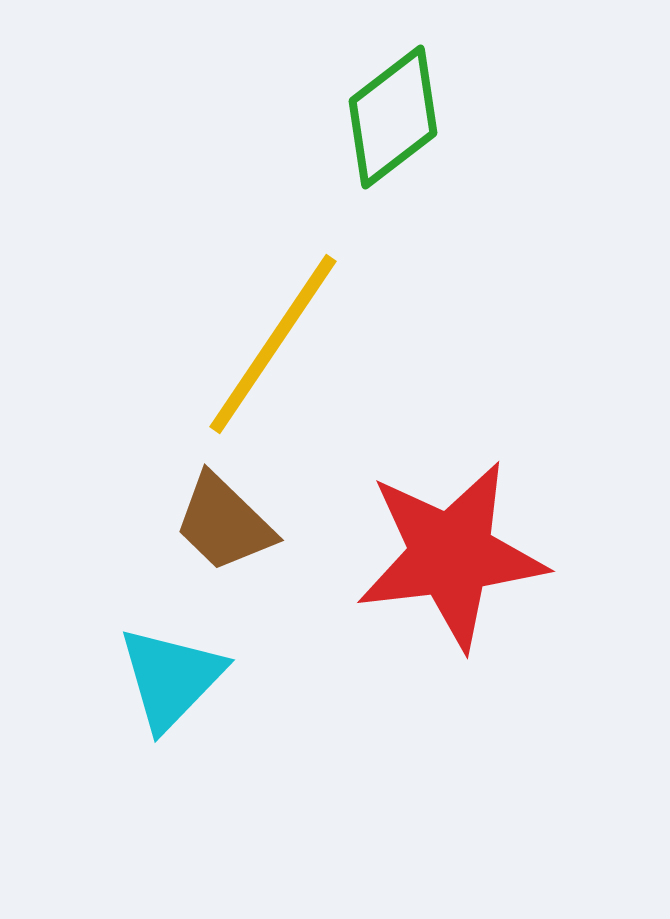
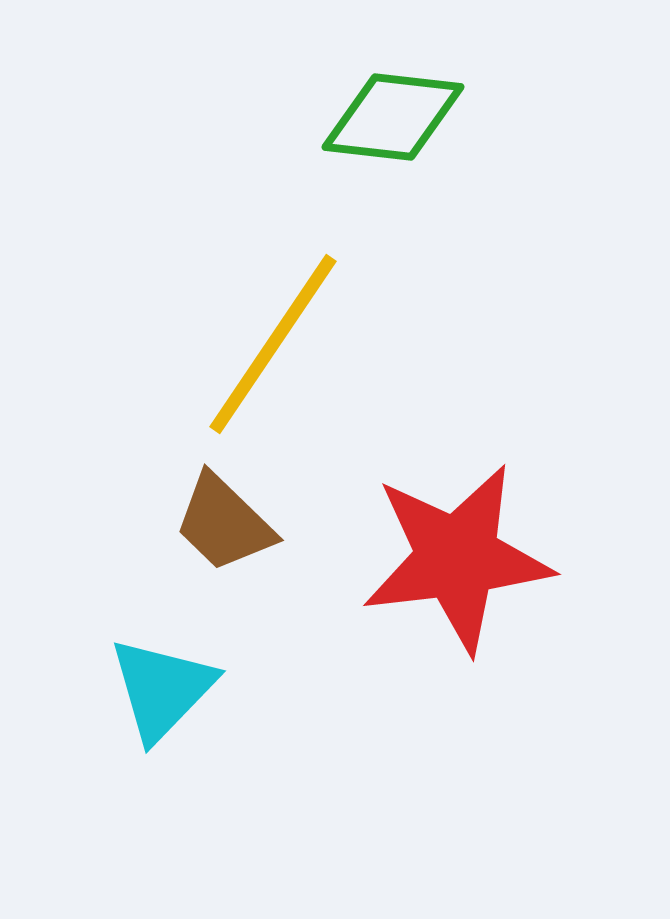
green diamond: rotated 44 degrees clockwise
red star: moved 6 px right, 3 px down
cyan triangle: moved 9 px left, 11 px down
